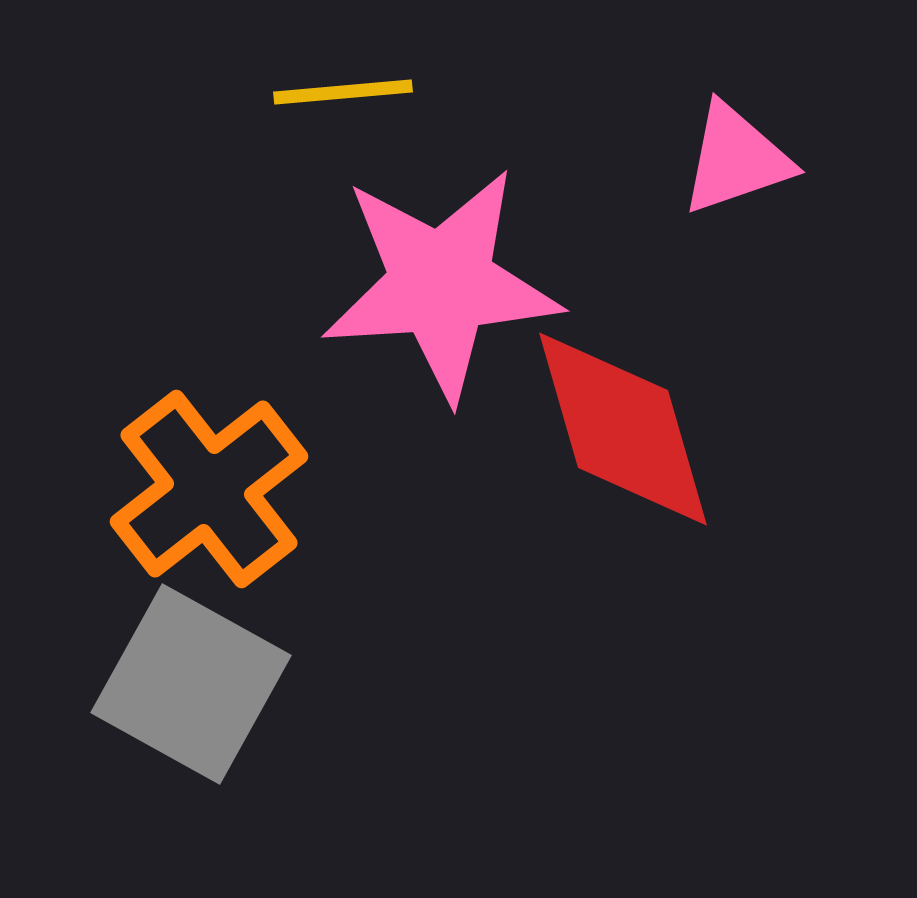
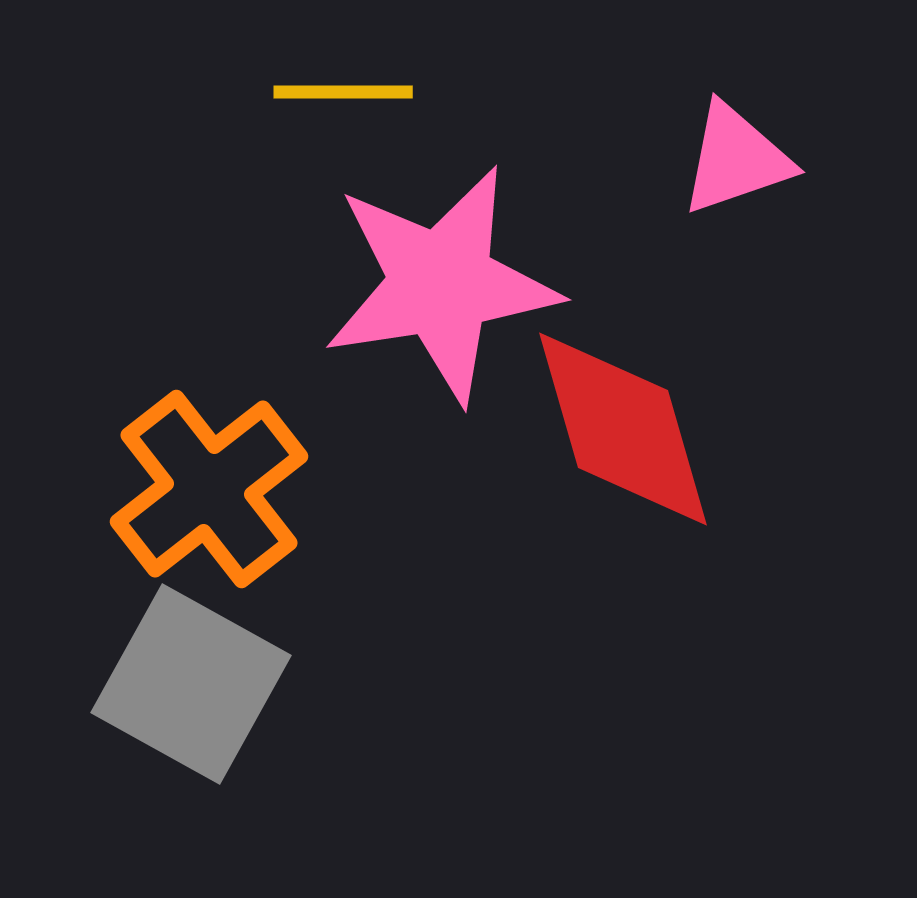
yellow line: rotated 5 degrees clockwise
pink star: rotated 5 degrees counterclockwise
